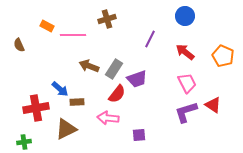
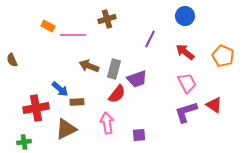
orange rectangle: moved 1 px right
brown semicircle: moved 7 px left, 15 px down
gray rectangle: rotated 18 degrees counterclockwise
red triangle: moved 1 px right
pink arrow: moved 1 px left, 5 px down; rotated 75 degrees clockwise
